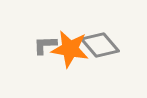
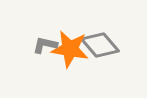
gray L-shape: rotated 15 degrees clockwise
